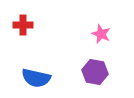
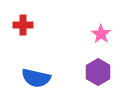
pink star: rotated 12 degrees clockwise
purple hexagon: moved 3 px right; rotated 20 degrees clockwise
